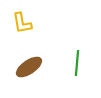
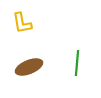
brown ellipse: rotated 12 degrees clockwise
